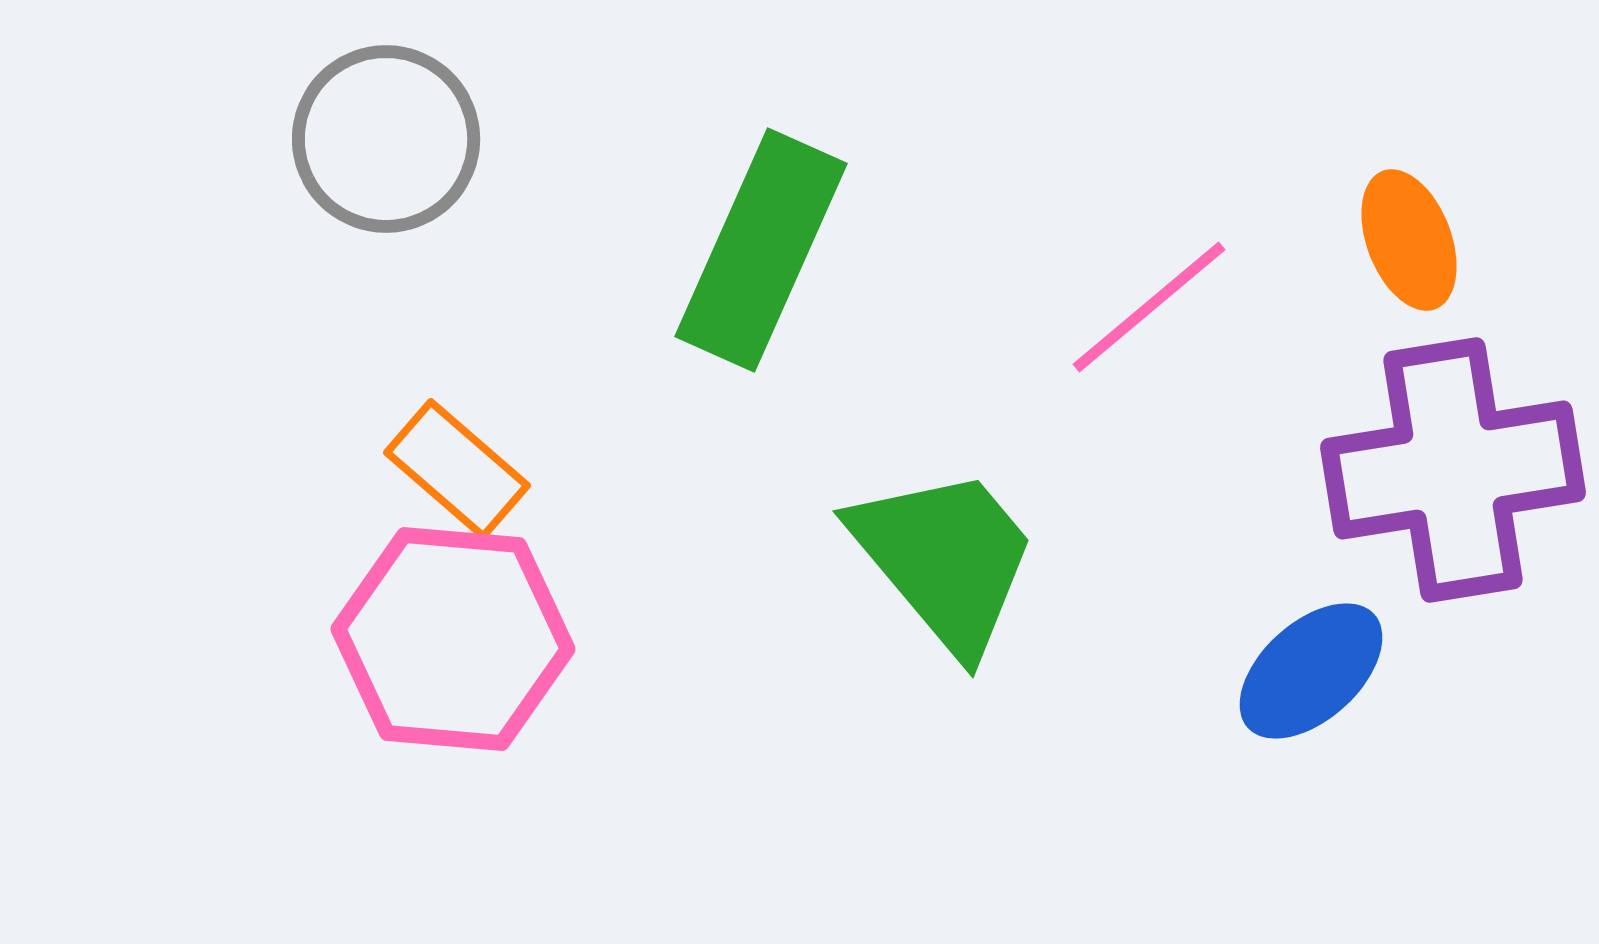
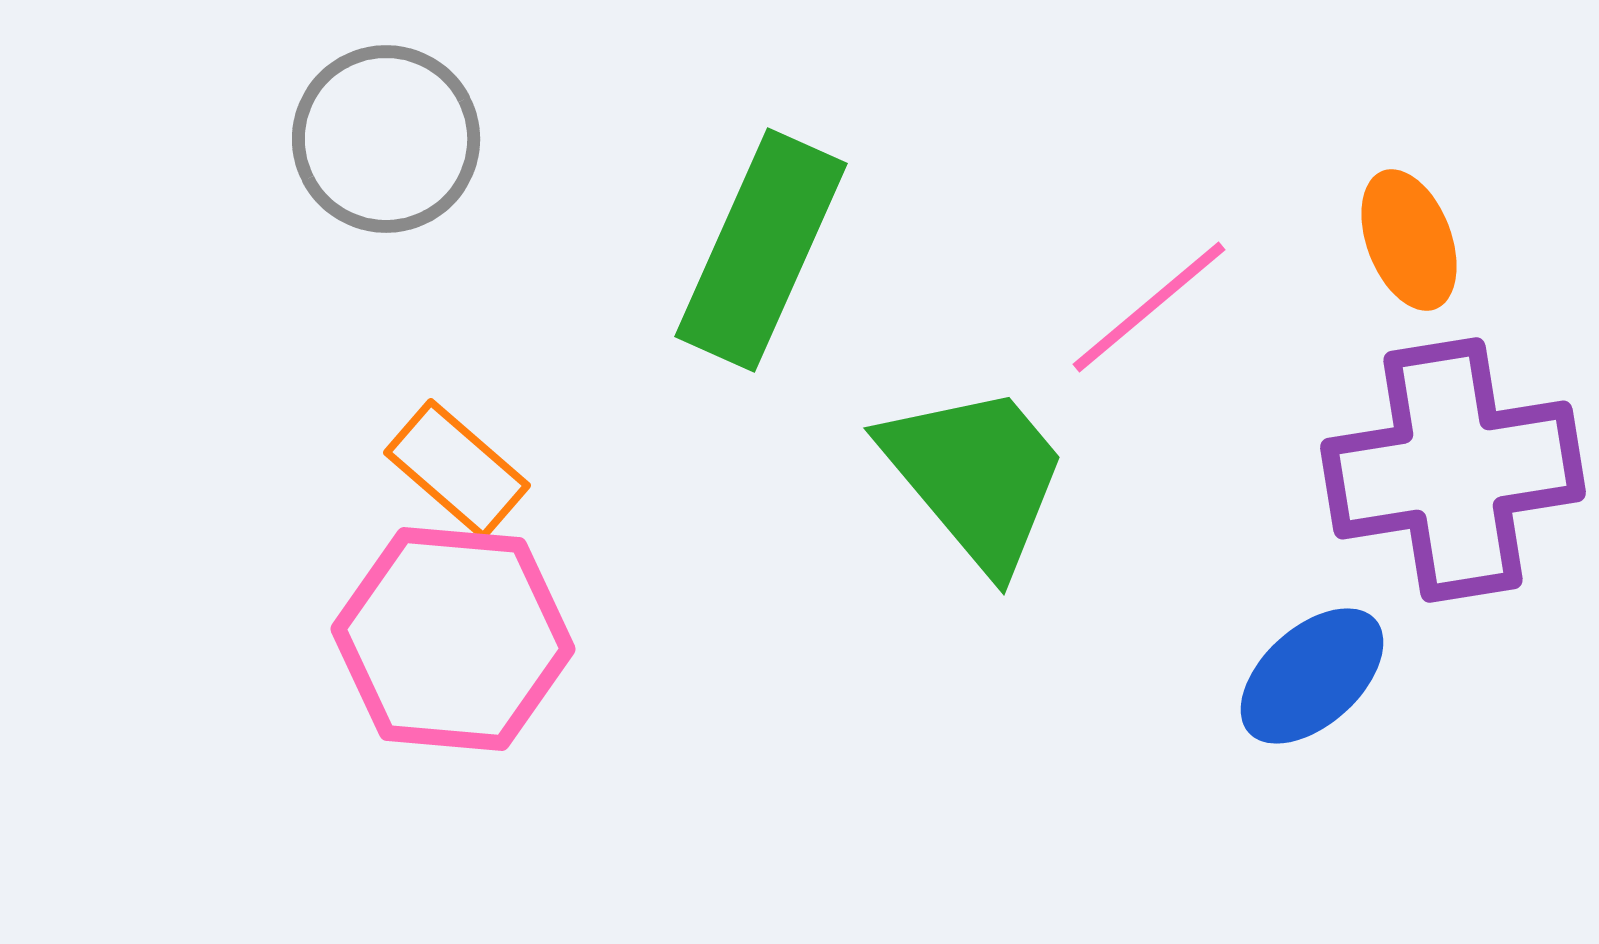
green trapezoid: moved 31 px right, 83 px up
blue ellipse: moved 1 px right, 5 px down
